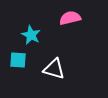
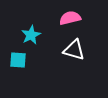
cyan star: rotated 18 degrees clockwise
white triangle: moved 20 px right, 19 px up
